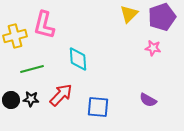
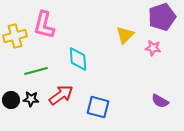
yellow triangle: moved 4 px left, 21 px down
green line: moved 4 px right, 2 px down
red arrow: rotated 10 degrees clockwise
purple semicircle: moved 12 px right, 1 px down
blue square: rotated 10 degrees clockwise
